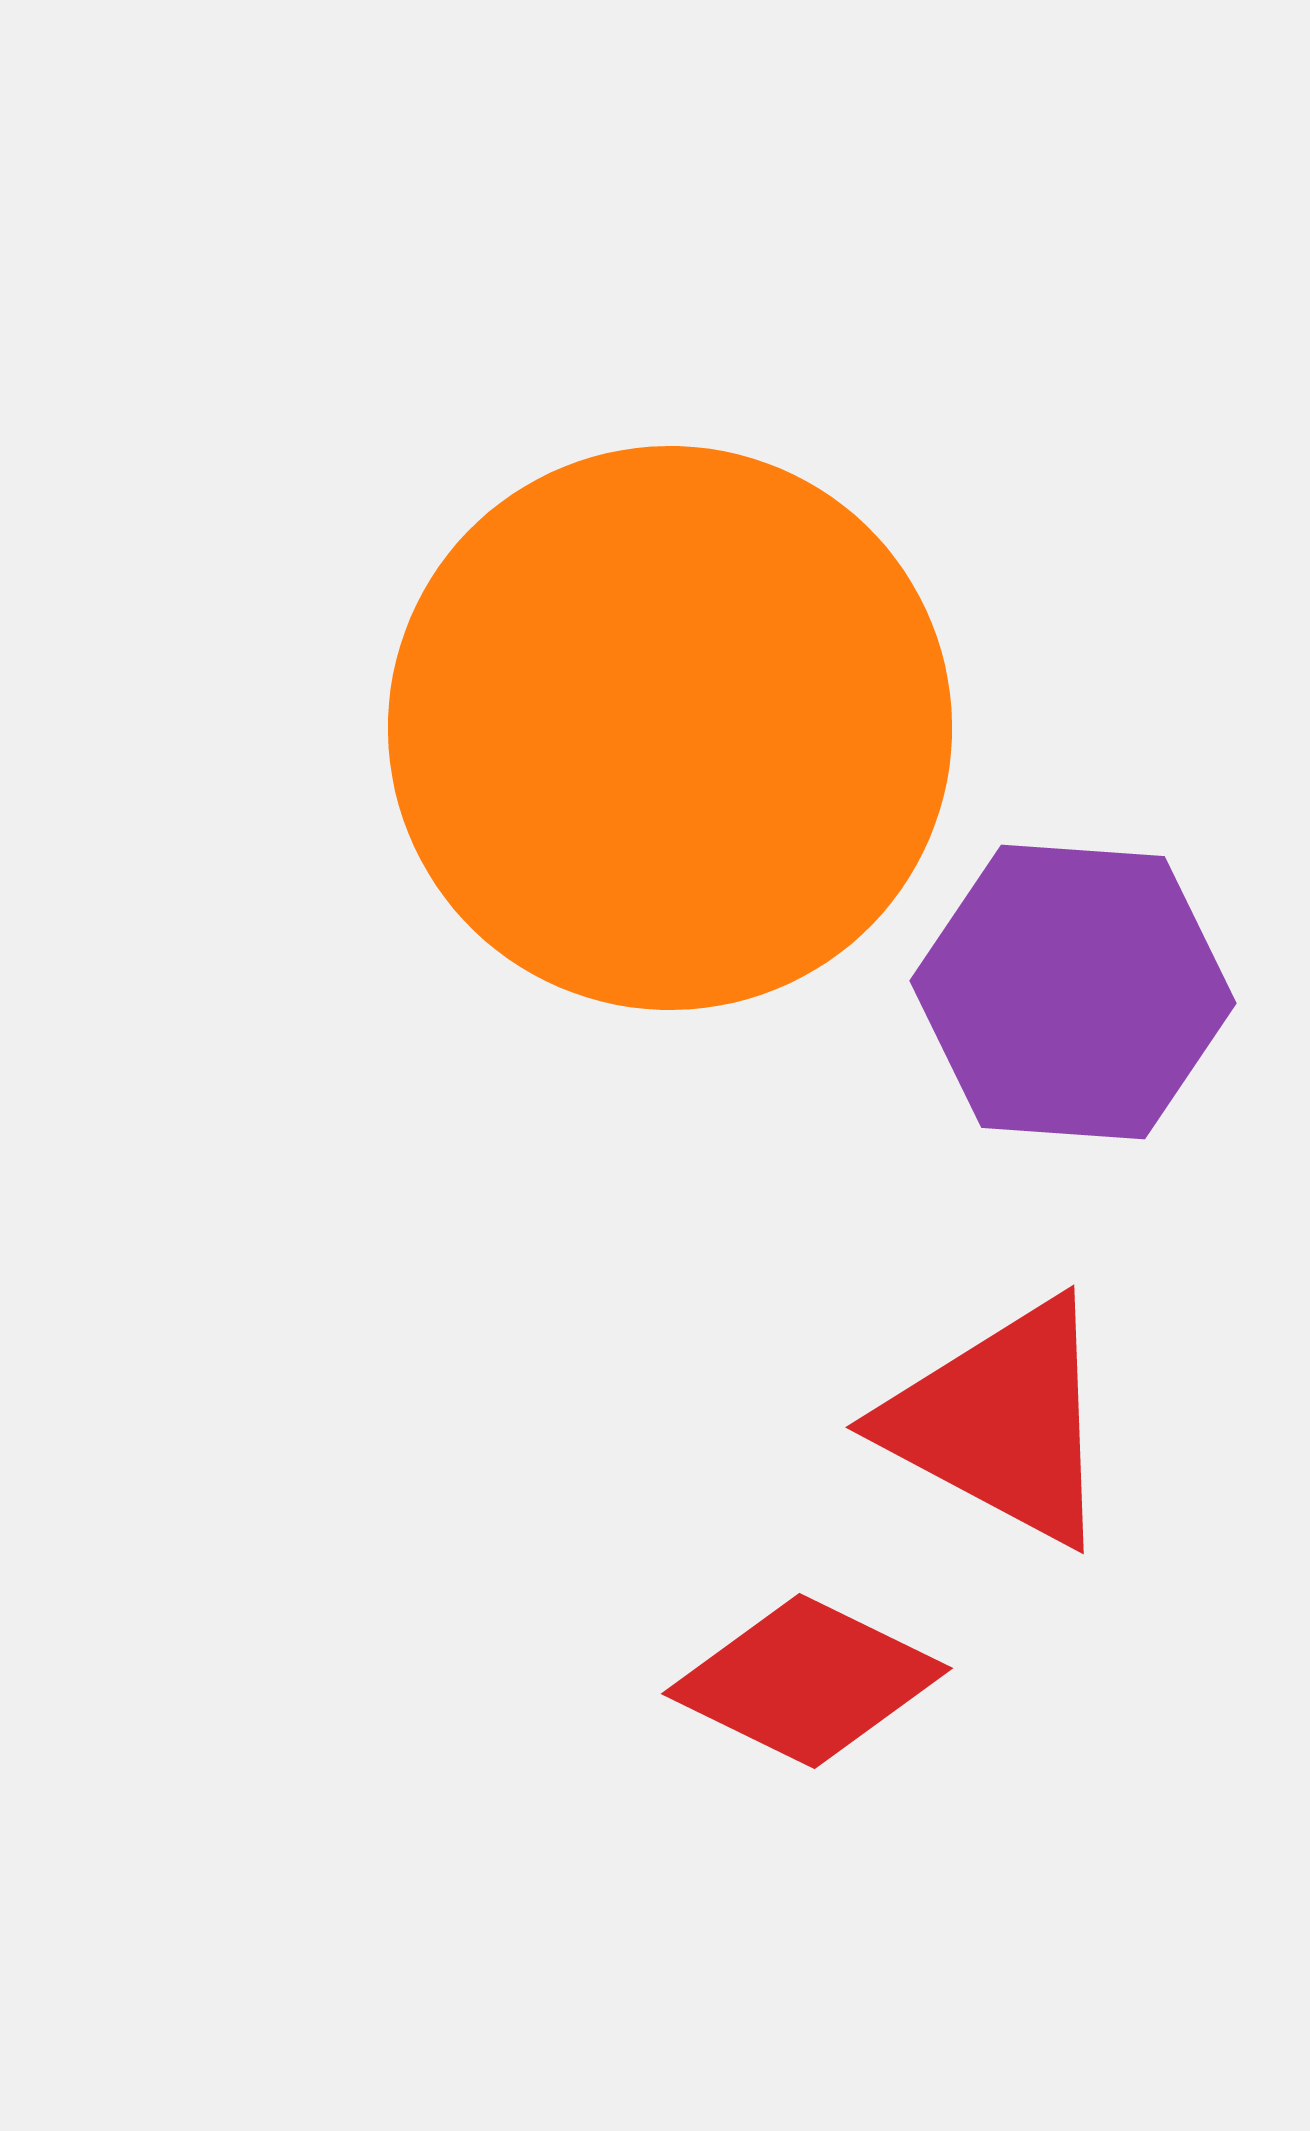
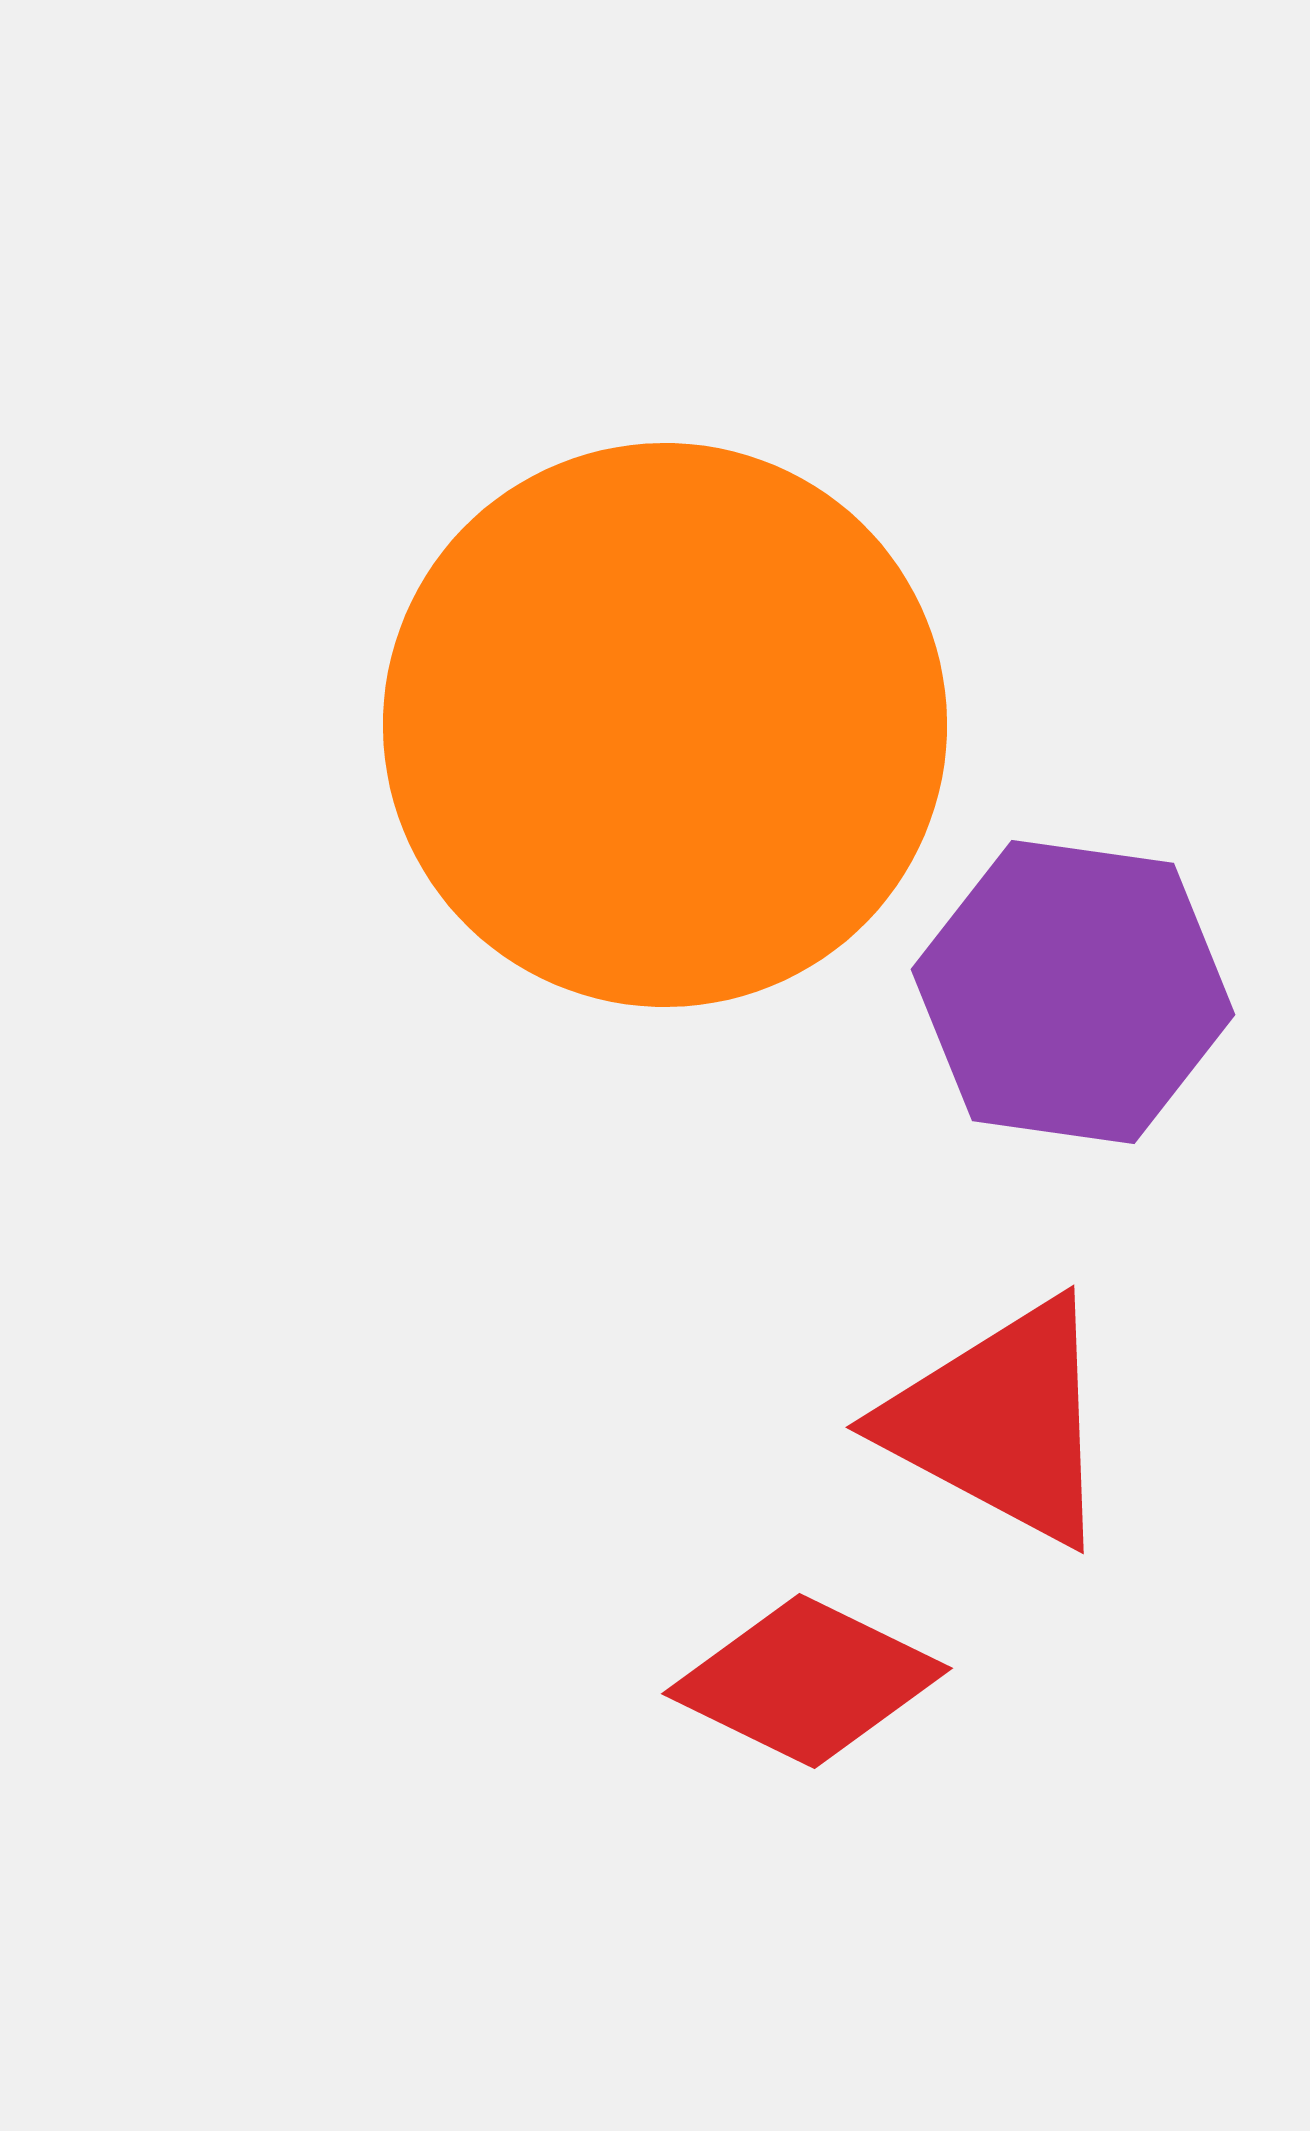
orange circle: moved 5 px left, 3 px up
purple hexagon: rotated 4 degrees clockwise
